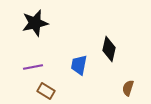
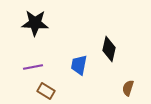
black star: rotated 16 degrees clockwise
